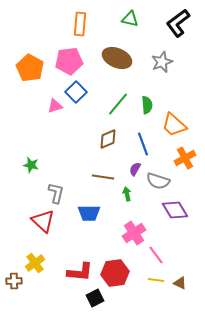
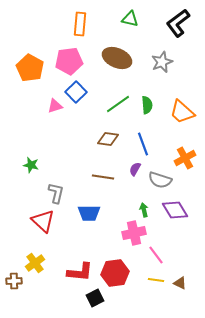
green line: rotated 15 degrees clockwise
orange trapezoid: moved 8 px right, 13 px up
brown diamond: rotated 30 degrees clockwise
gray semicircle: moved 2 px right, 1 px up
green arrow: moved 17 px right, 16 px down
pink cross: rotated 20 degrees clockwise
